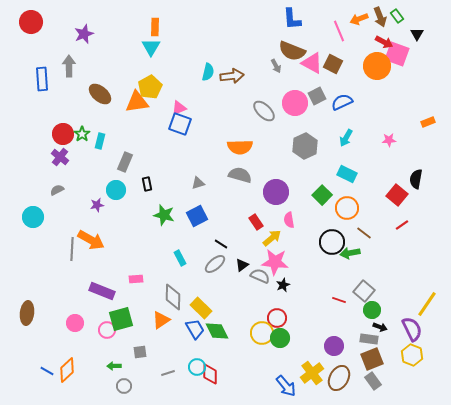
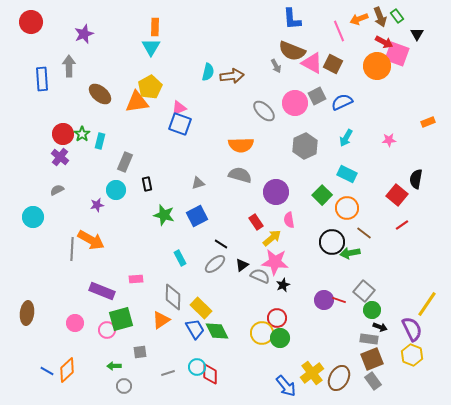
orange semicircle at (240, 147): moved 1 px right, 2 px up
purple circle at (334, 346): moved 10 px left, 46 px up
